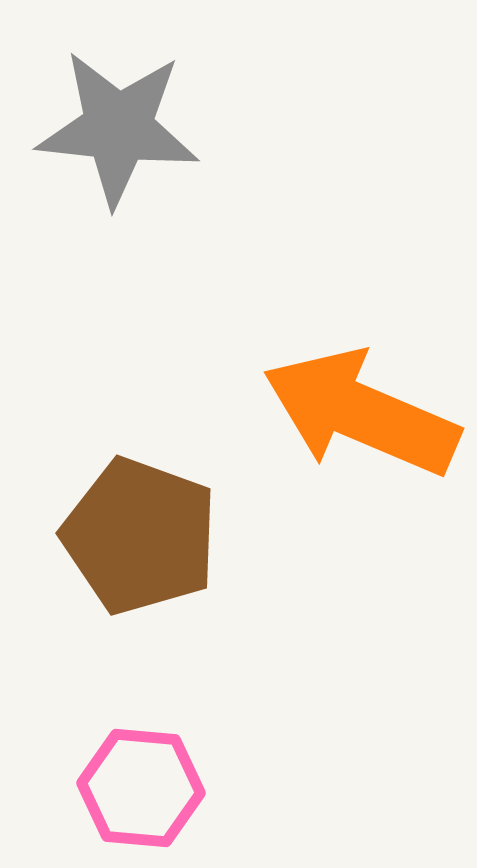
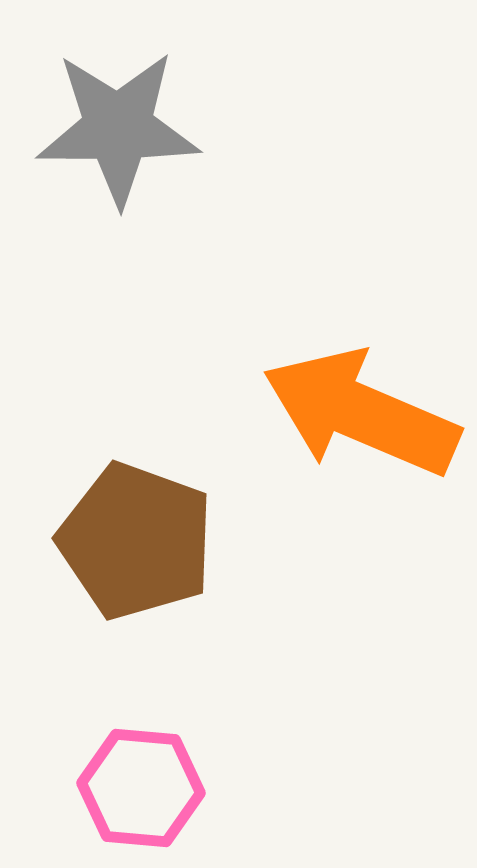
gray star: rotated 6 degrees counterclockwise
brown pentagon: moved 4 px left, 5 px down
